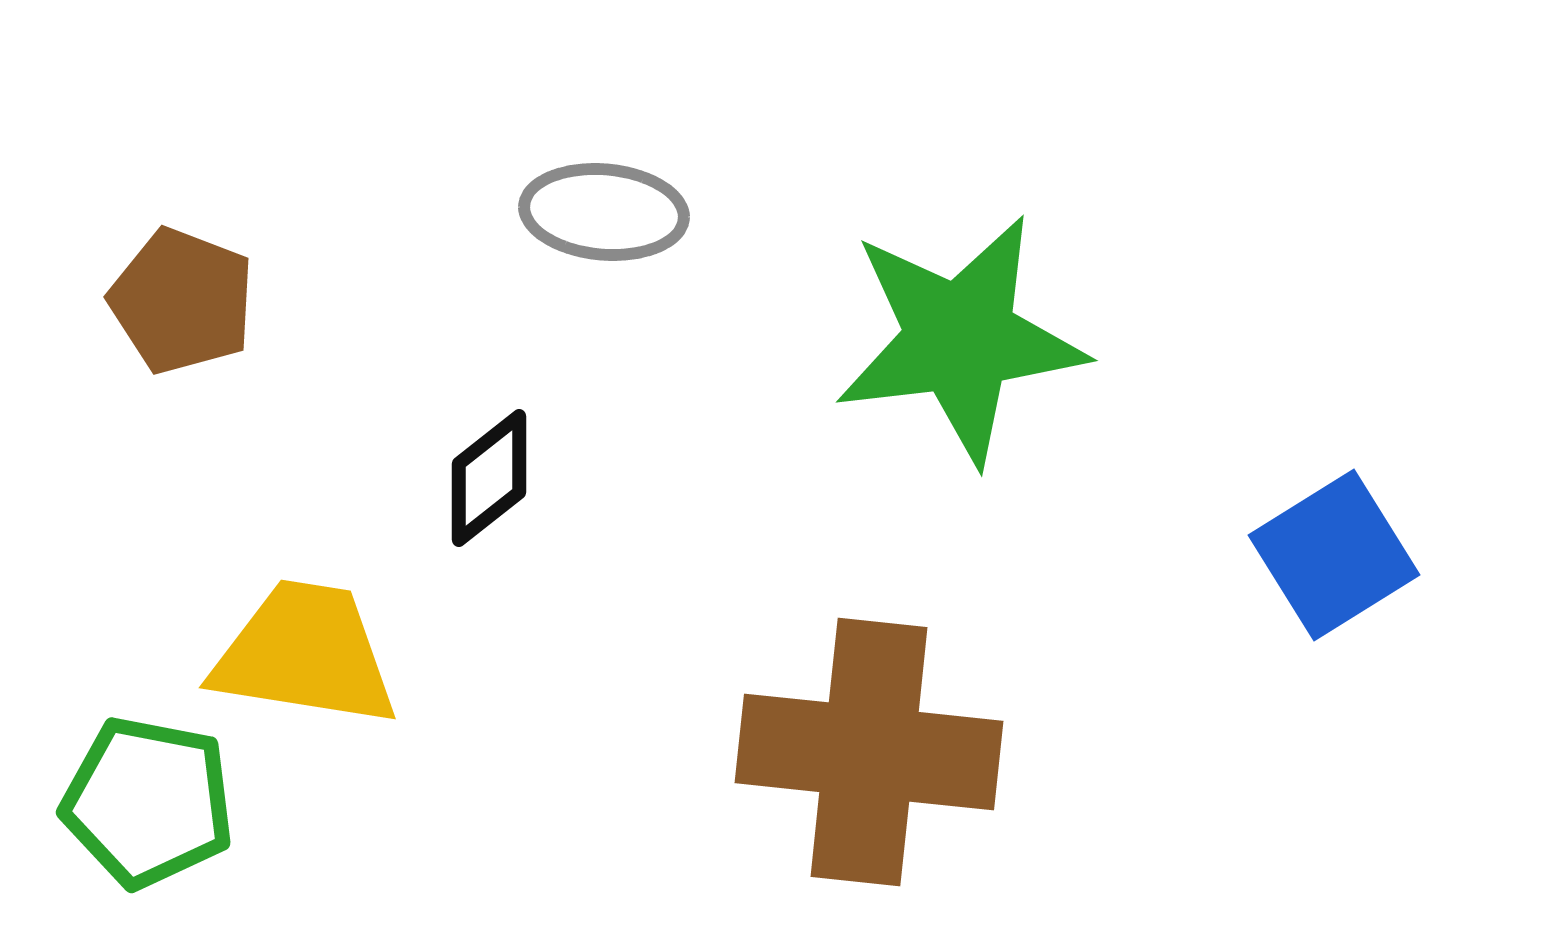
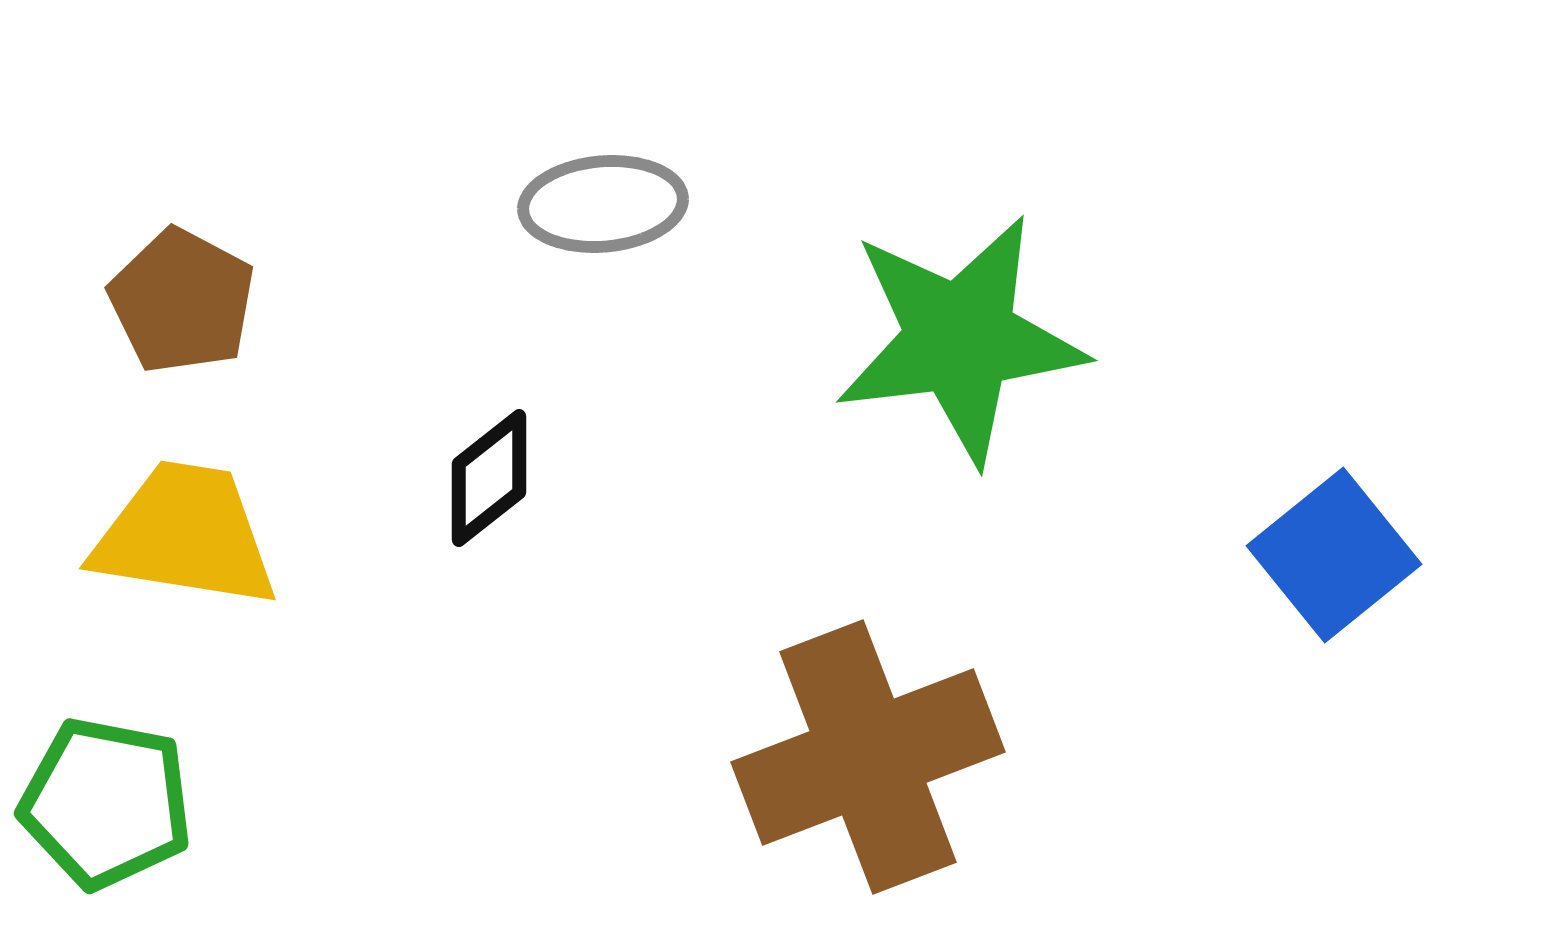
gray ellipse: moved 1 px left, 8 px up; rotated 10 degrees counterclockwise
brown pentagon: rotated 7 degrees clockwise
blue square: rotated 7 degrees counterclockwise
yellow trapezoid: moved 120 px left, 119 px up
brown cross: moved 1 px left, 5 px down; rotated 27 degrees counterclockwise
green pentagon: moved 42 px left, 1 px down
